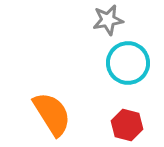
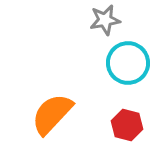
gray star: moved 3 px left
orange semicircle: rotated 105 degrees counterclockwise
